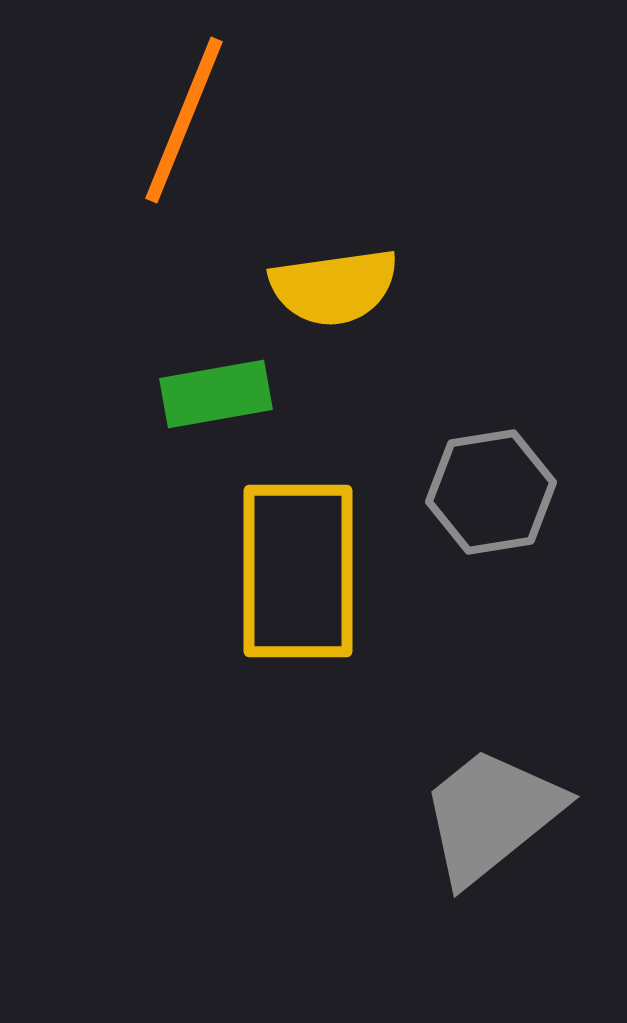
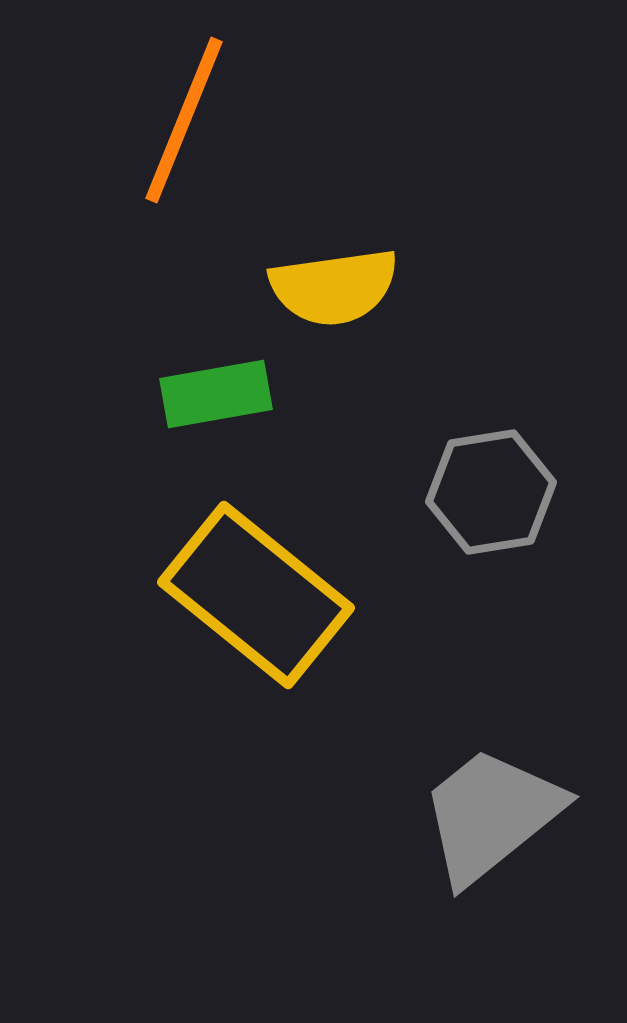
yellow rectangle: moved 42 px left, 24 px down; rotated 51 degrees counterclockwise
